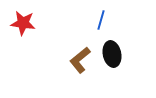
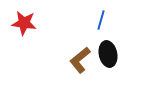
red star: moved 1 px right
black ellipse: moved 4 px left
